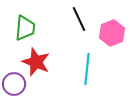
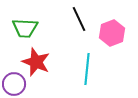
green trapezoid: rotated 88 degrees clockwise
